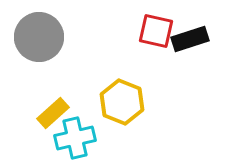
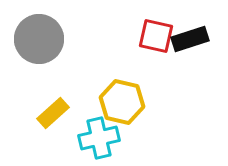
red square: moved 5 px down
gray circle: moved 2 px down
yellow hexagon: rotated 9 degrees counterclockwise
cyan cross: moved 24 px right
